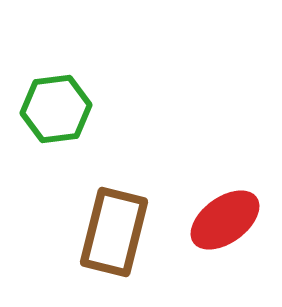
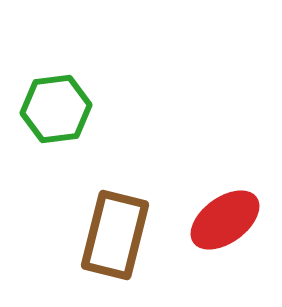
brown rectangle: moved 1 px right, 3 px down
